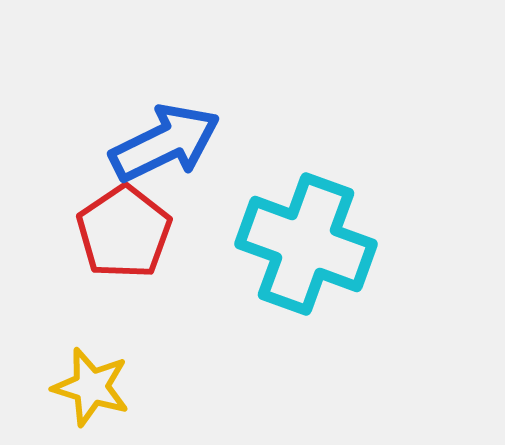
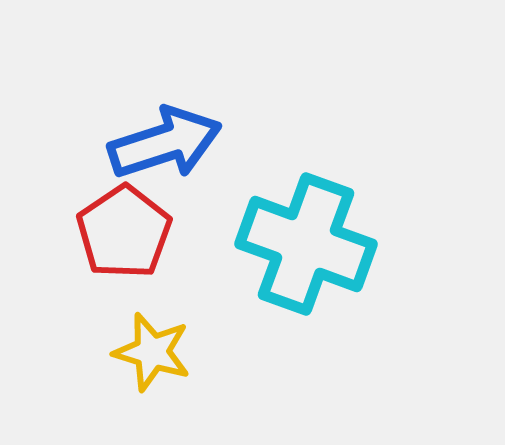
blue arrow: rotated 8 degrees clockwise
yellow star: moved 61 px right, 35 px up
